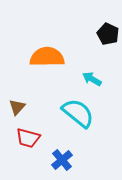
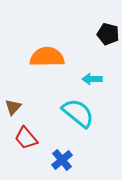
black pentagon: rotated 10 degrees counterclockwise
cyan arrow: rotated 30 degrees counterclockwise
brown triangle: moved 4 px left
red trapezoid: moved 2 px left; rotated 35 degrees clockwise
